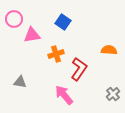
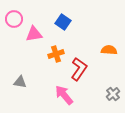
pink triangle: moved 2 px right, 1 px up
